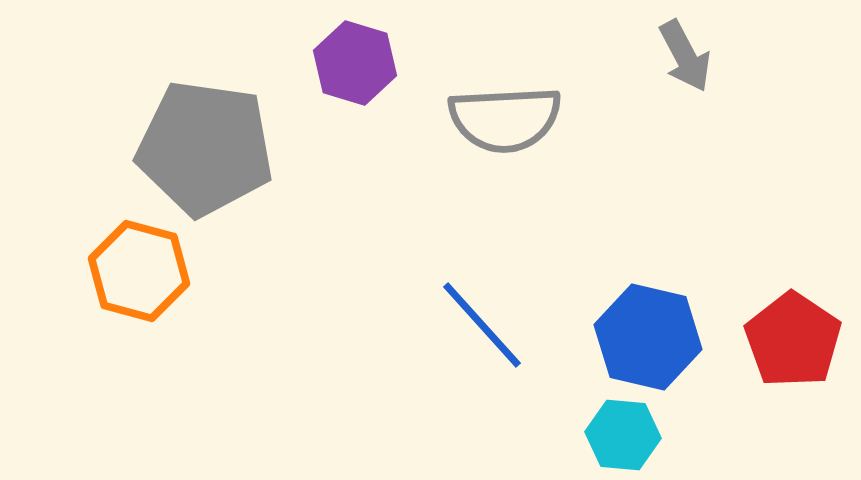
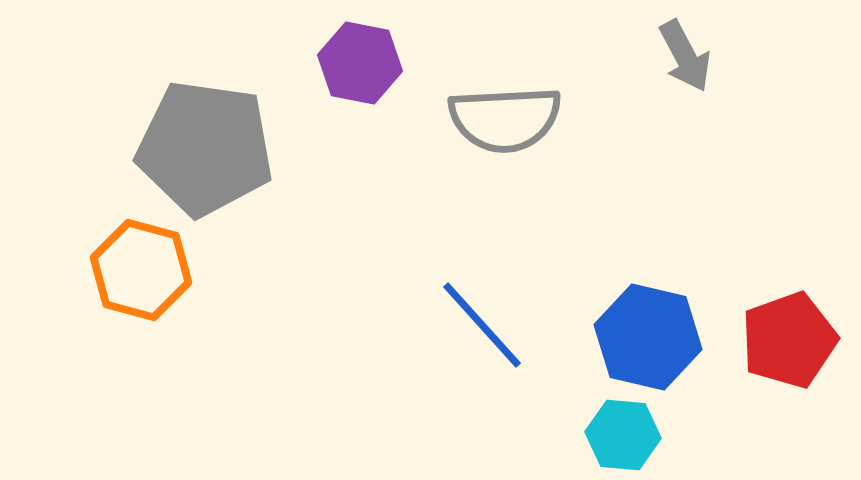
purple hexagon: moved 5 px right; rotated 6 degrees counterclockwise
orange hexagon: moved 2 px right, 1 px up
red pentagon: moved 4 px left; rotated 18 degrees clockwise
